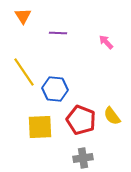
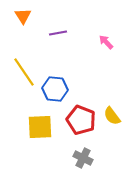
purple line: rotated 12 degrees counterclockwise
gray cross: rotated 36 degrees clockwise
